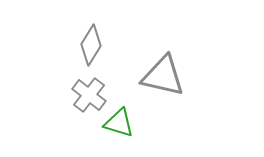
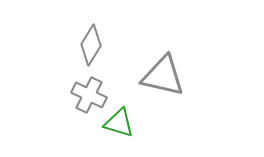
gray cross: rotated 12 degrees counterclockwise
